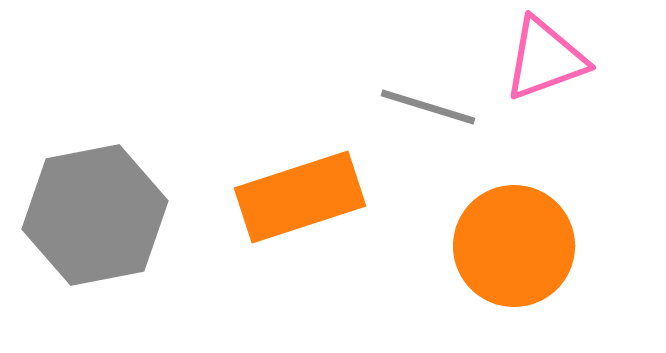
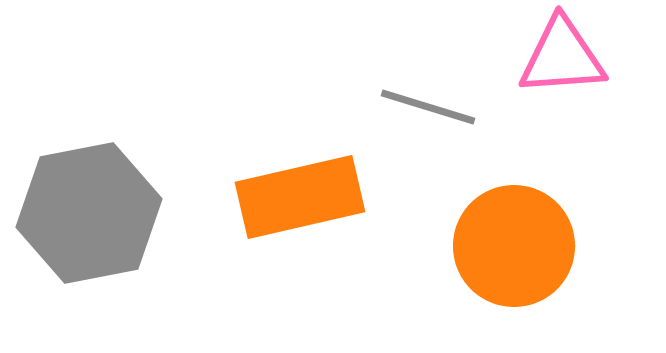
pink triangle: moved 17 px right, 2 px up; rotated 16 degrees clockwise
orange rectangle: rotated 5 degrees clockwise
gray hexagon: moved 6 px left, 2 px up
